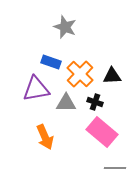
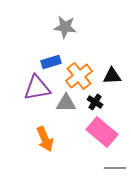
gray star: rotated 15 degrees counterclockwise
blue rectangle: rotated 36 degrees counterclockwise
orange cross: moved 1 px left, 2 px down; rotated 8 degrees clockwise
purple triangle: moved 1 px right, 1 px up
black cross: rotated 14 degrees clockwise
orange arrow: moved 2 px down
